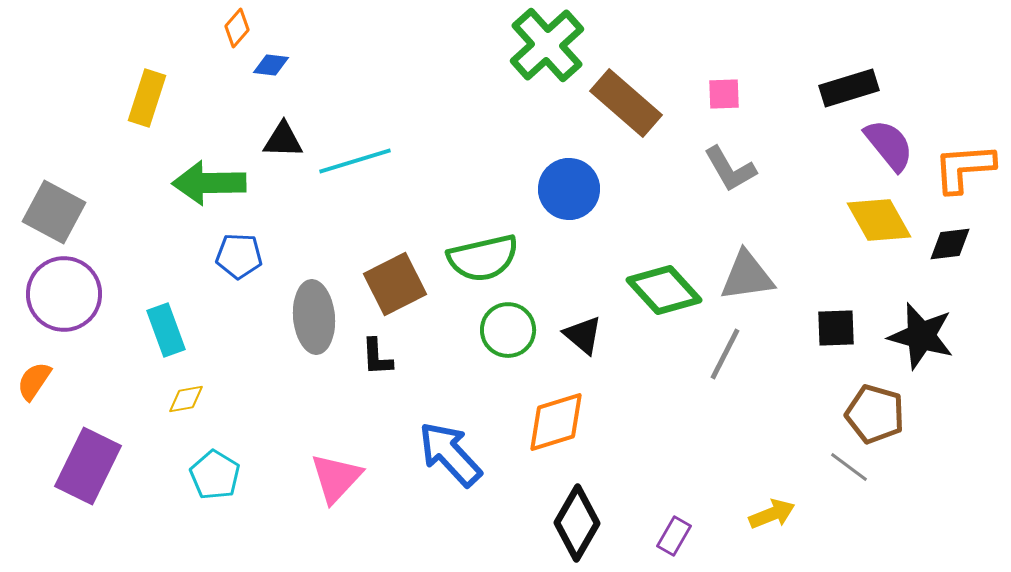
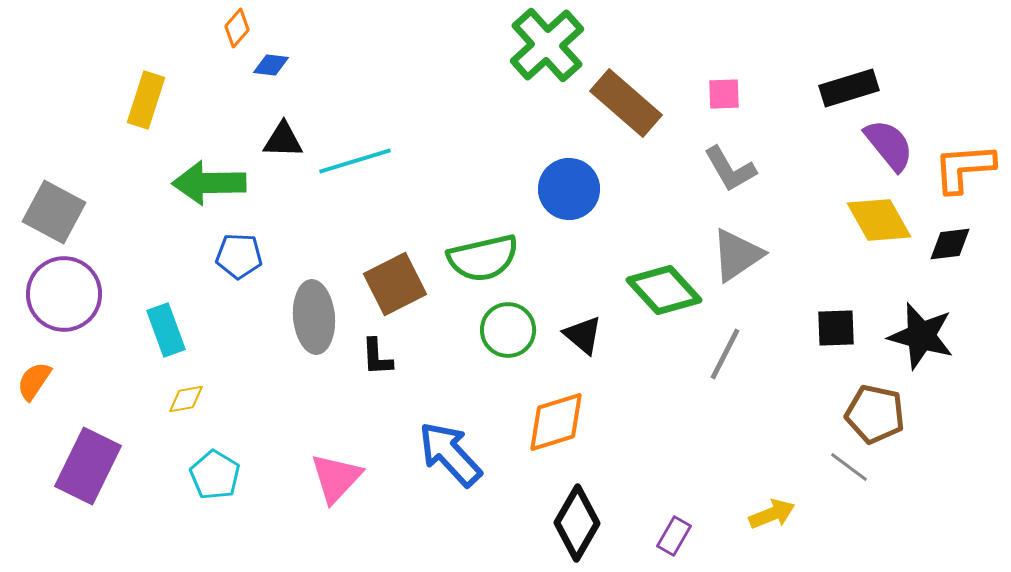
yellow rectangle at (147, 98): moved 1 px left, 2 px down
gray triangle at (747, 276): moved 10 px left, 21 px up; rotated 26 degrees counterclockwise
brown pentagon at (875, 414): rotated 4 degrees counterclockwise
